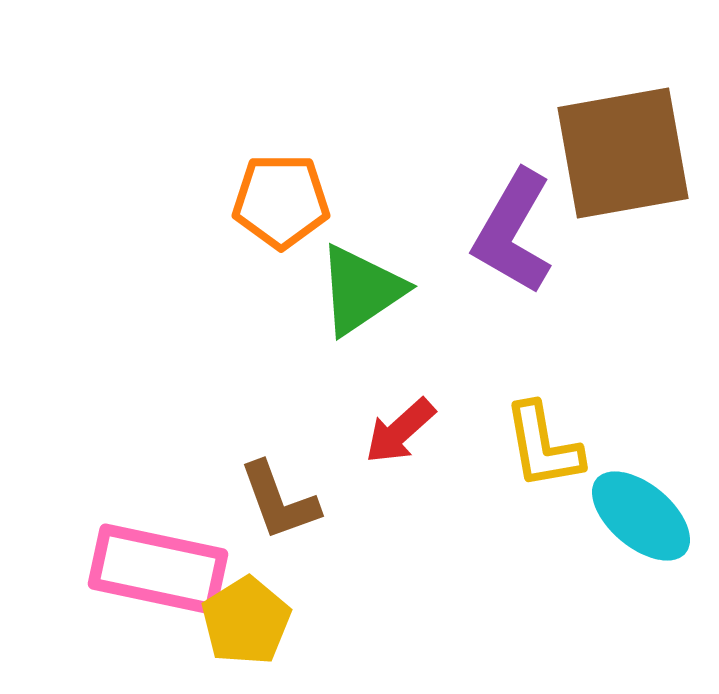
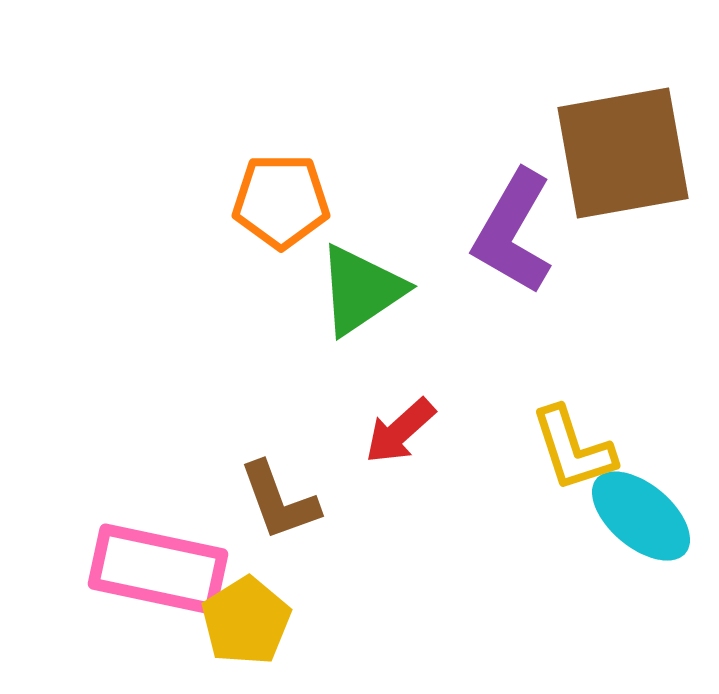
yellow L-shape: moved 30 px right, 3 px down; rotated 8 degrees counterclockwise
